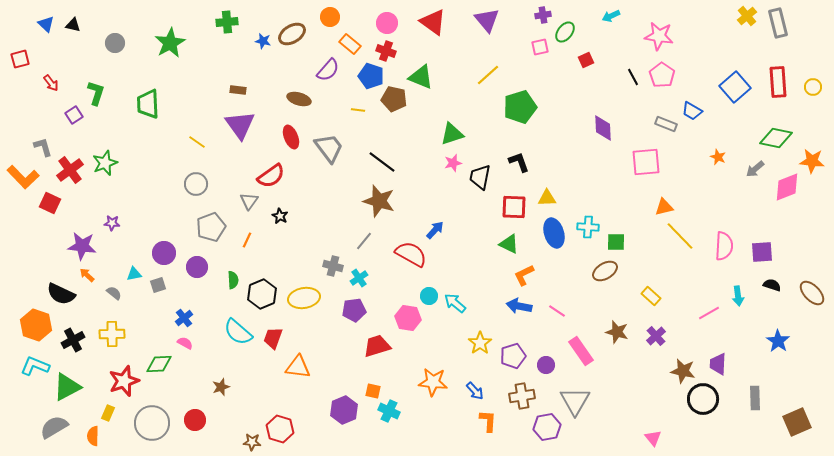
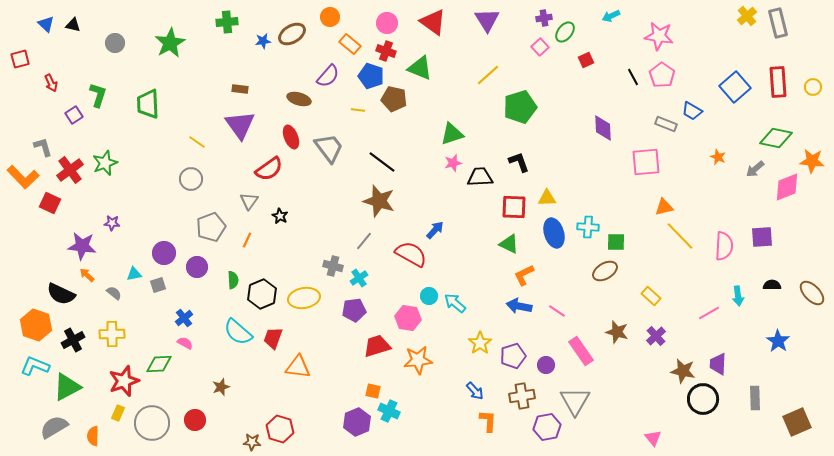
purple cross at (543, 15): moved 1 px right, 3 px down
purple triangle at (487, 20): rotated 8 degrees clockwise
blue star at (263, 41): rotated 21 degrees counterclockwise
pink square at (540, 47): rotated 30 degrees counterclockwise
purple semicircle at (328, 70): moved 6 px down
green triangle at (421, 77): moved 1 px left, 9 px up
red arrow at (51, 83): rotated 12 degrees clockwise
brown rectangle at (238, 90): moved 2 px right, 1 px up
green L-shape at (96, 93): moved 2 px right, 2 px down
red semicircle at (271, 176): moved 2 px left, 7 px up
black trapezoid at (480, 177): rotated 76 degrees clockwise
gray circle at (196, 184): moved 5 px left, 5 px up
purple square at (762, 252): moved 15 px up
black semicircle at (772, 285): rotated 18 degrees counterclockwise
orange star at (433, 382): moved 15 px left, 22 px up; rotated 12 degrees counterclockwise
purple hexagon at (344, 410): moved 13 px right, 12 px down
yellow rectangle at (108, 413): moved 10 px right
